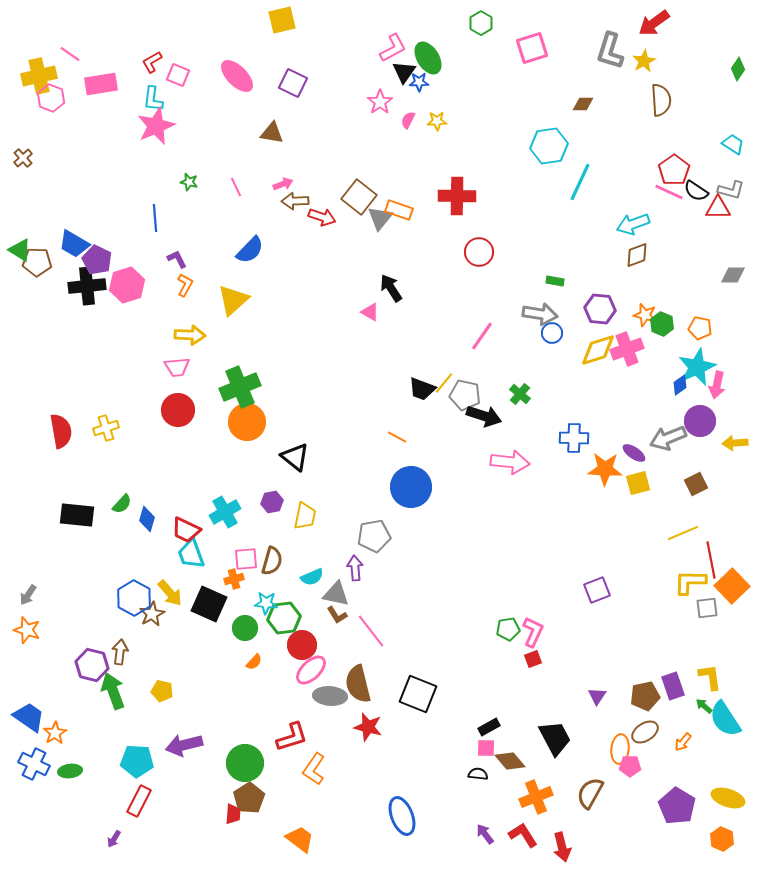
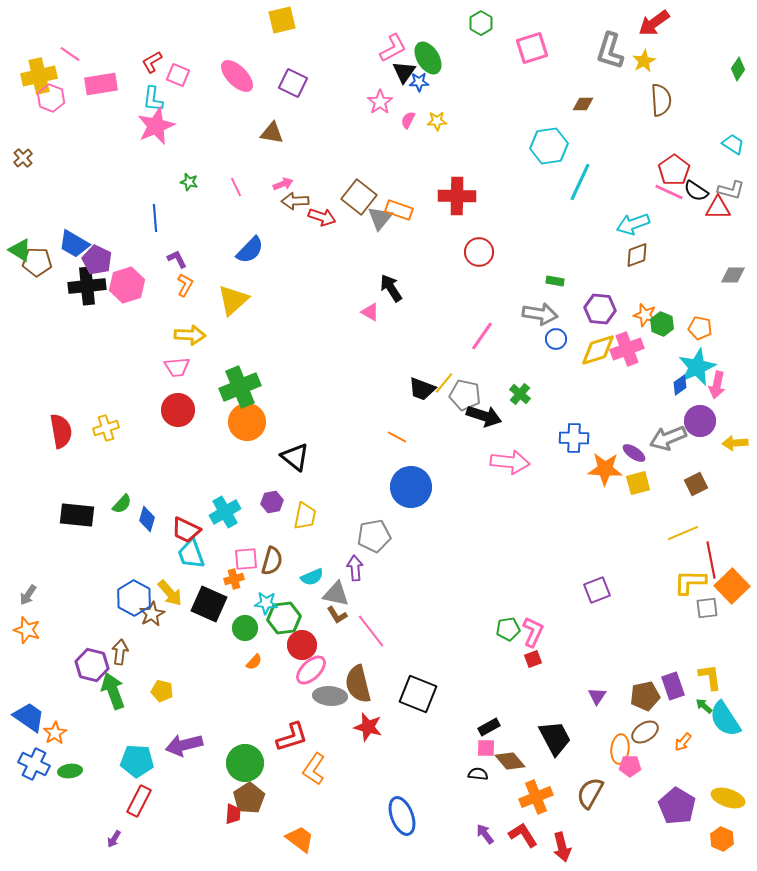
blue circle at (552, 333): moved 4 px right, 6 px down
